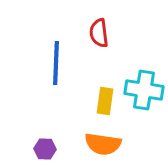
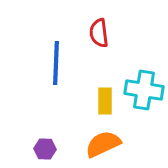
yellow rectangle: rotated 8 degrees counterclockwise
orange semicircle: rotated 147 degrees clockwise
